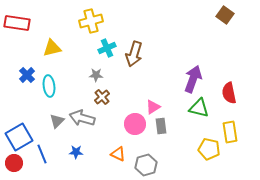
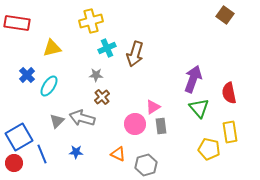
brown arrow: moved 1 px right
cyan ellipse: rotated 40 degrees clockwise
green triangle: rotated 35 degrees clockwise
